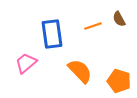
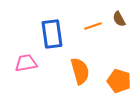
pink trapezoid: rotated 30 degrees clockwise
orange semicircle: rotated 28 degrees clockwise
